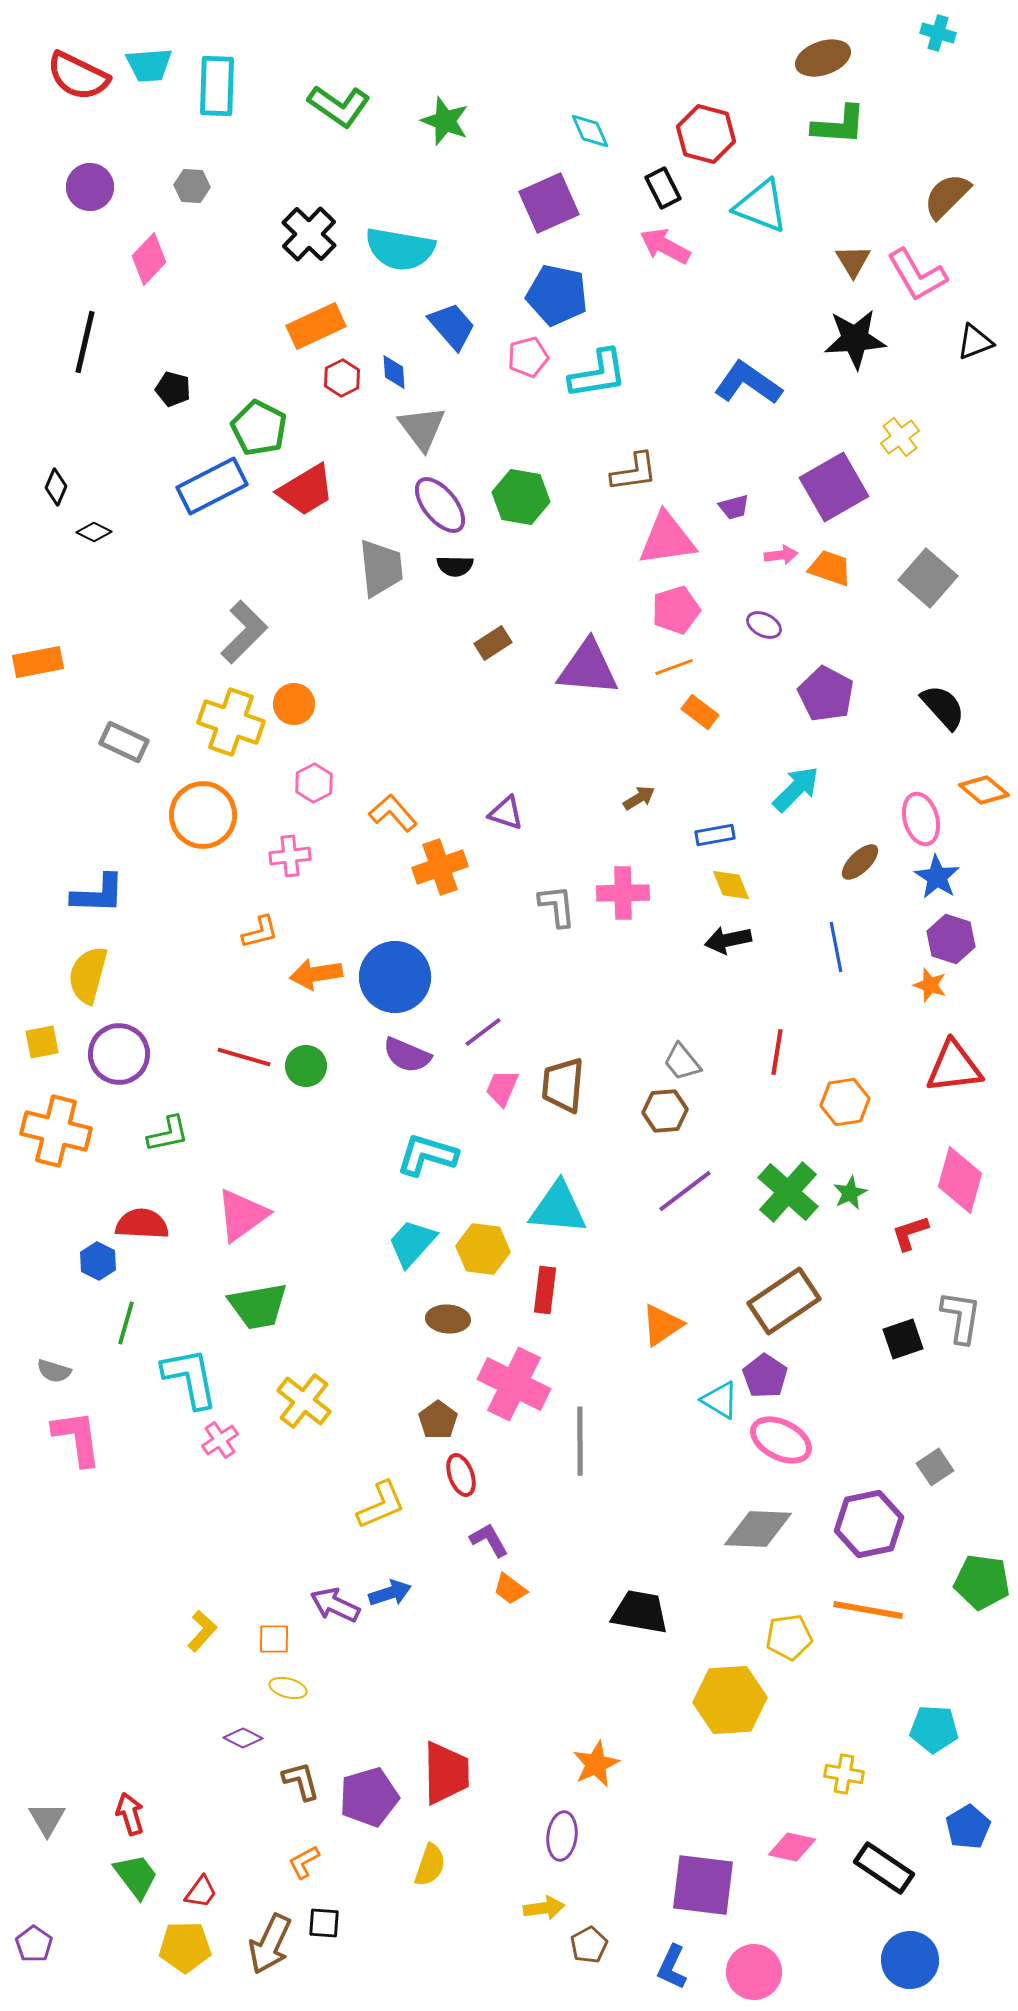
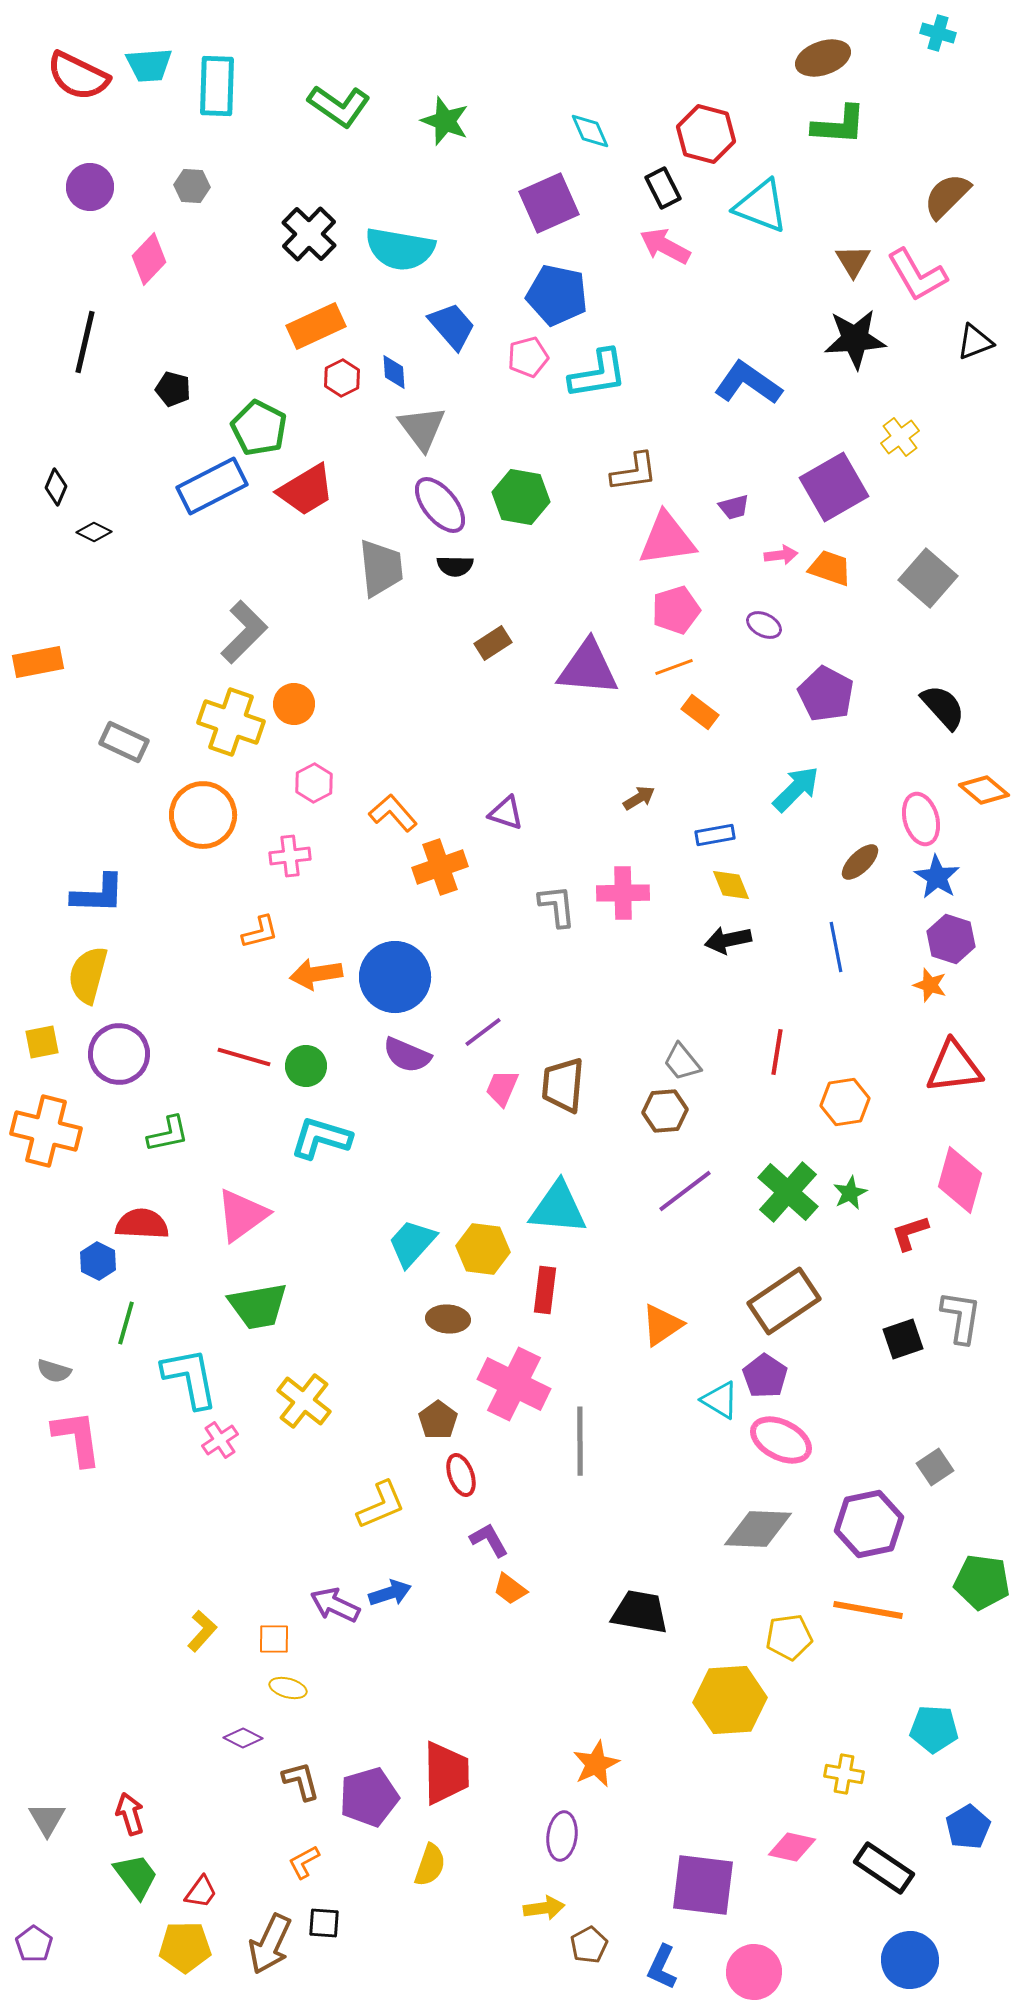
orange cross at (56, 1131): moved 10 px left
cyan L-shape at (427, 1155): moved 106 px left, 17 px up
blue L-shape at (672, 1967): moved 10 px left
